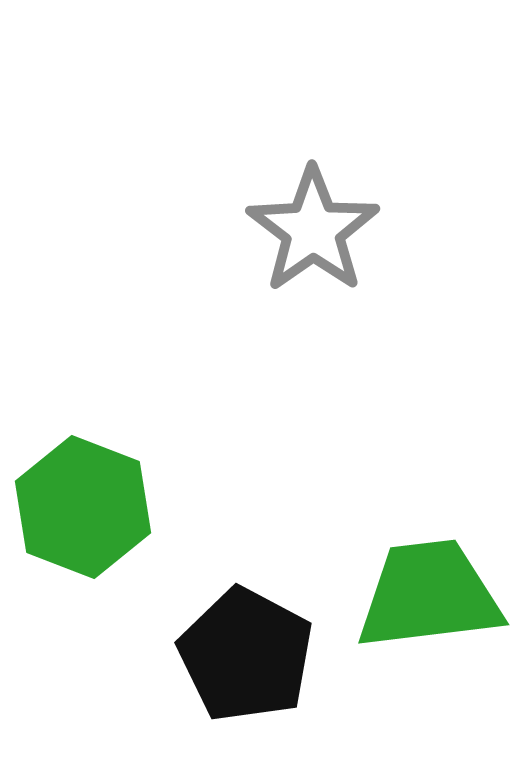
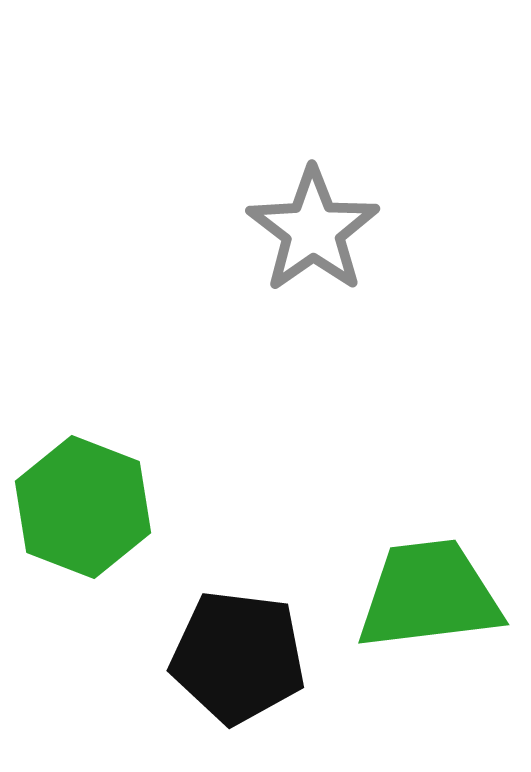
black pentagon: moved 8 px left, 2 px down; rotated 21 degrees counterclockwise
